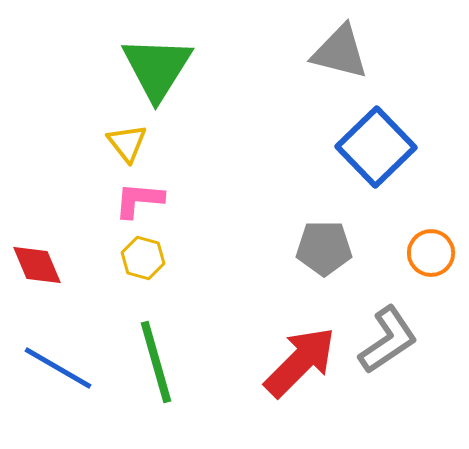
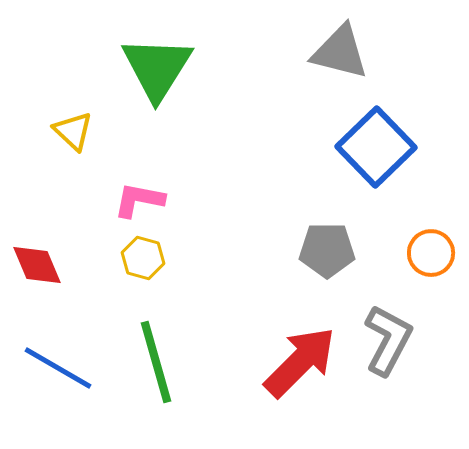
yellow triangle: moved 54 px left, 12 px up; rotated 9 degrees counterclockwise
pink L-shape: rotated 6 degrees clockwise
gray pentagon: moved 3 px right, 2 px down
gray L-shape: rotated 28 degrees counterclockwise
